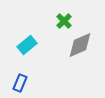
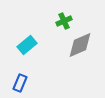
green cross: rotated 21 degrees clockwise
